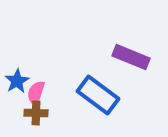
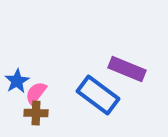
purple rectangle: moved 4 px left, 12 px down
pink semicircle: rotated 20 degrees clockwise
